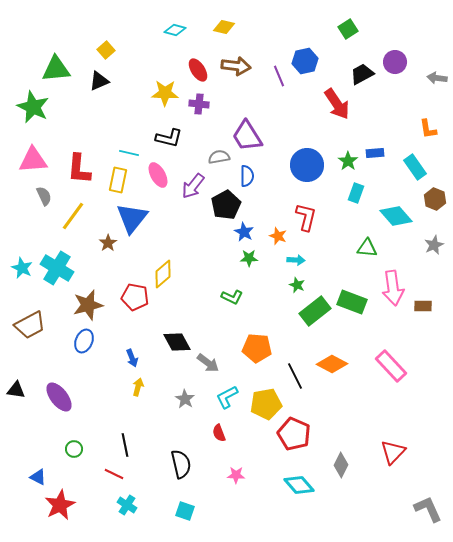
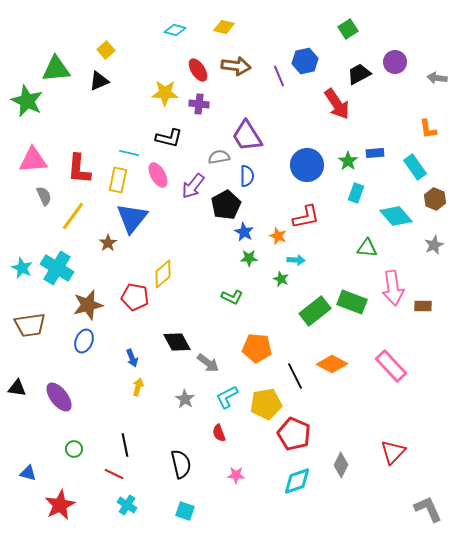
black trapezoid at (362, 74): moved 3 px left
green star at (33, 107): moved 6 px left, 6 px up
red L-shape at (306, 217): rotated 64 degrees clockwise
green star at (297, 285): moved 16 px left, 6 px up
brown trapezoid at (30, 325): rotated 20 degrees clockwise
black triangle at (16, 390): moved 1 px right, 2 px up
blue triangle at (38, 477): moved 10 px left, 4 px up; rotated 12 degrees counterclockwise
cyan diamond at (299, 485): moved 2 px left, 4 px up; rotated 68 degrees counterclockwise
